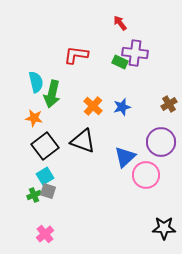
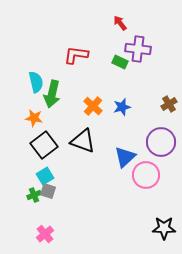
purple cross: moved 3 px right, 4 px up
black square: moved 1 px left, 1 px up
